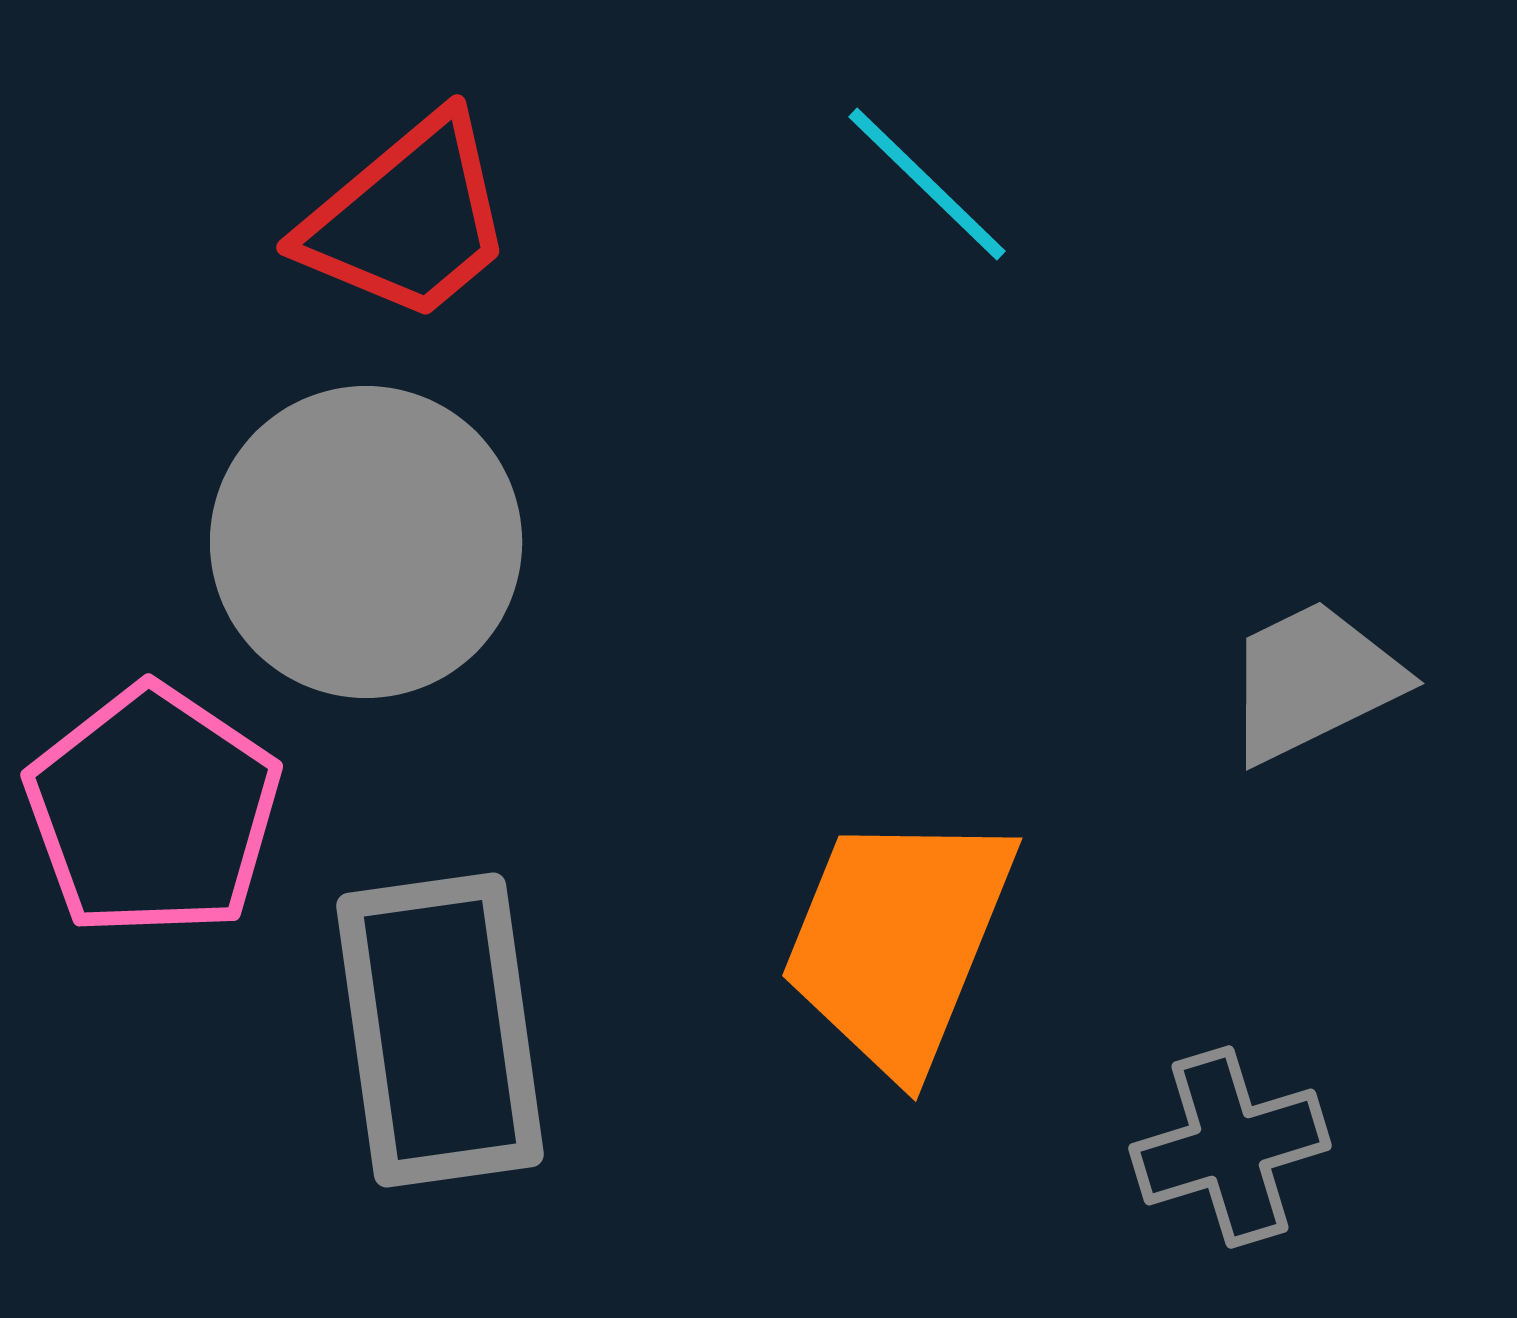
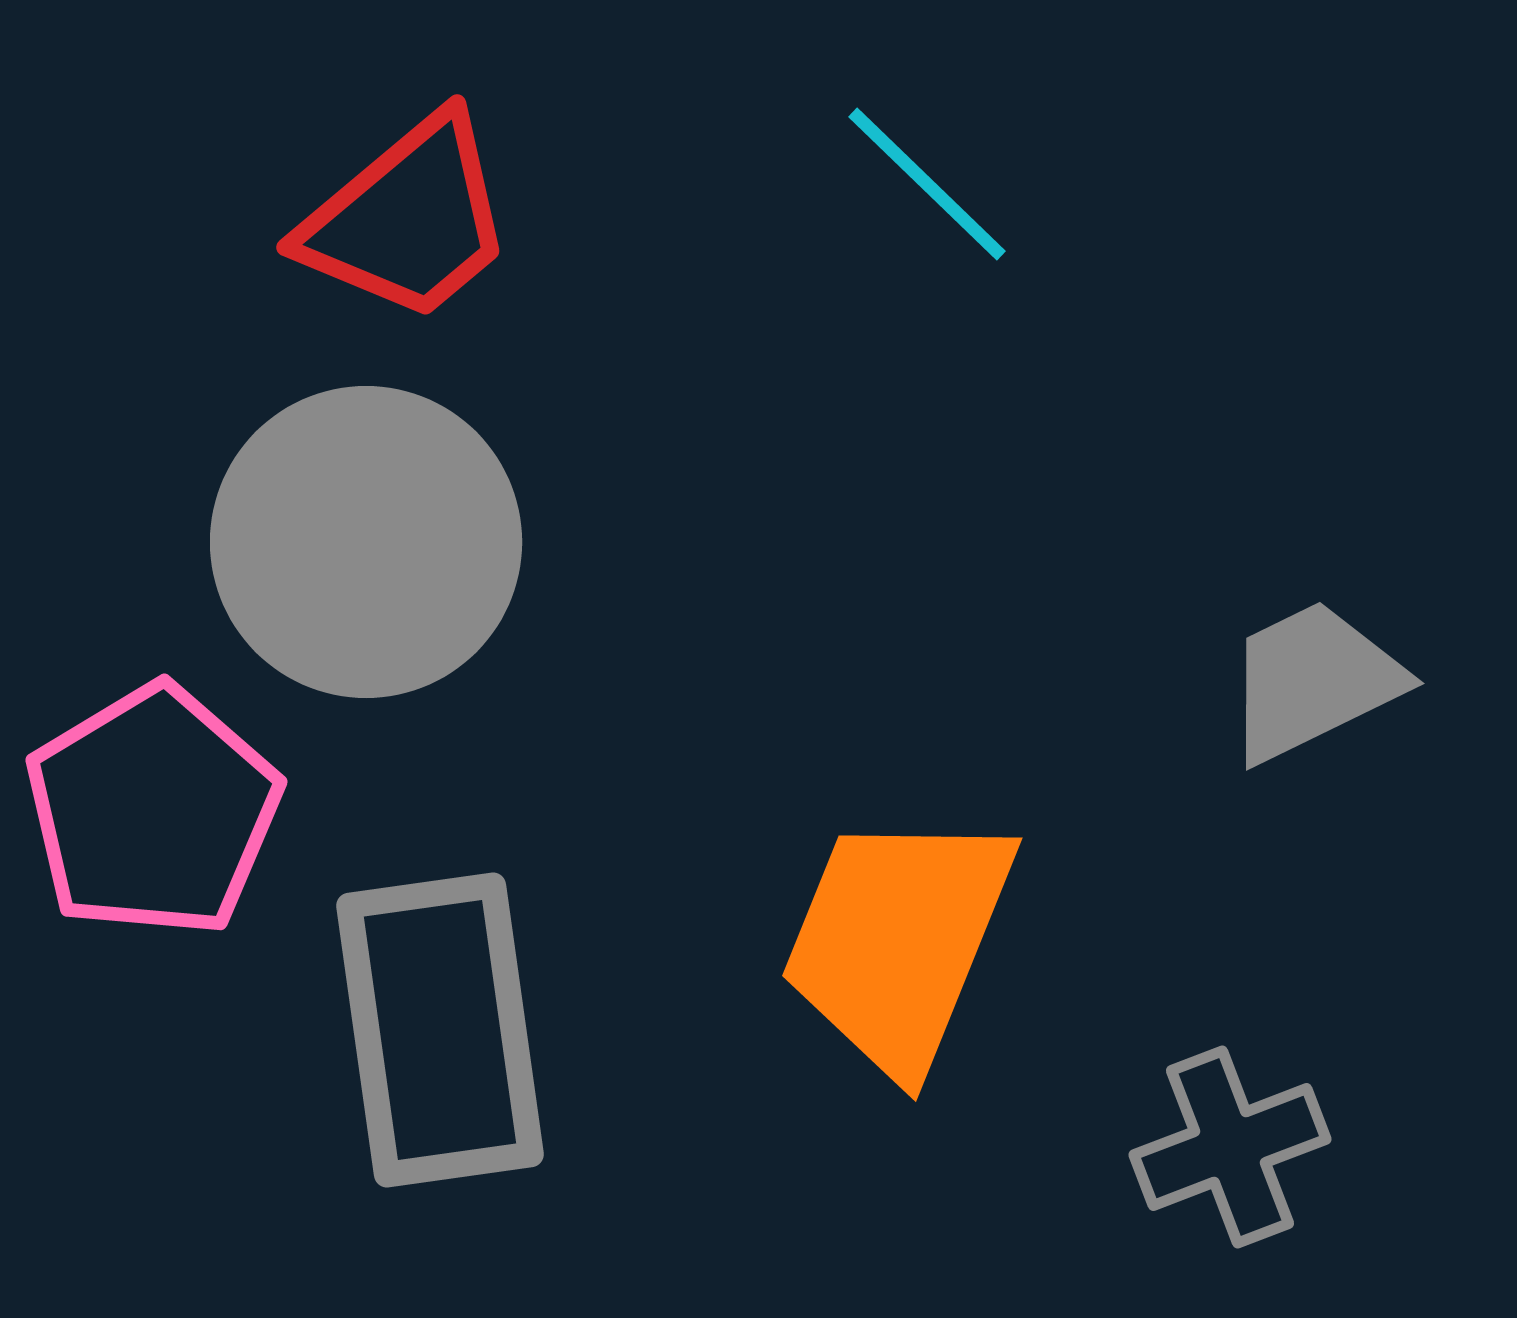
pink pentagon: rotated 7 degrees clockwise
gray cross: rotated 4 degrees counterclockwise
